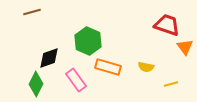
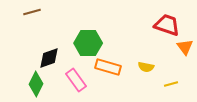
green hexagon: moved 2 px down; rotated 24 degrees counterclockwise
